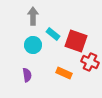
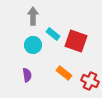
red cross: moved 19 px down
orange rectangle: rotated 14 degrees clockwise
